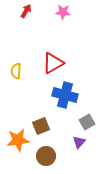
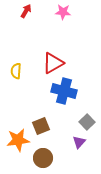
blue cross: moved 1 px left, 4 px up
gray square: rotated 14 degrees counterclockwise
brown circle: moved 3 px left, 2 px down
